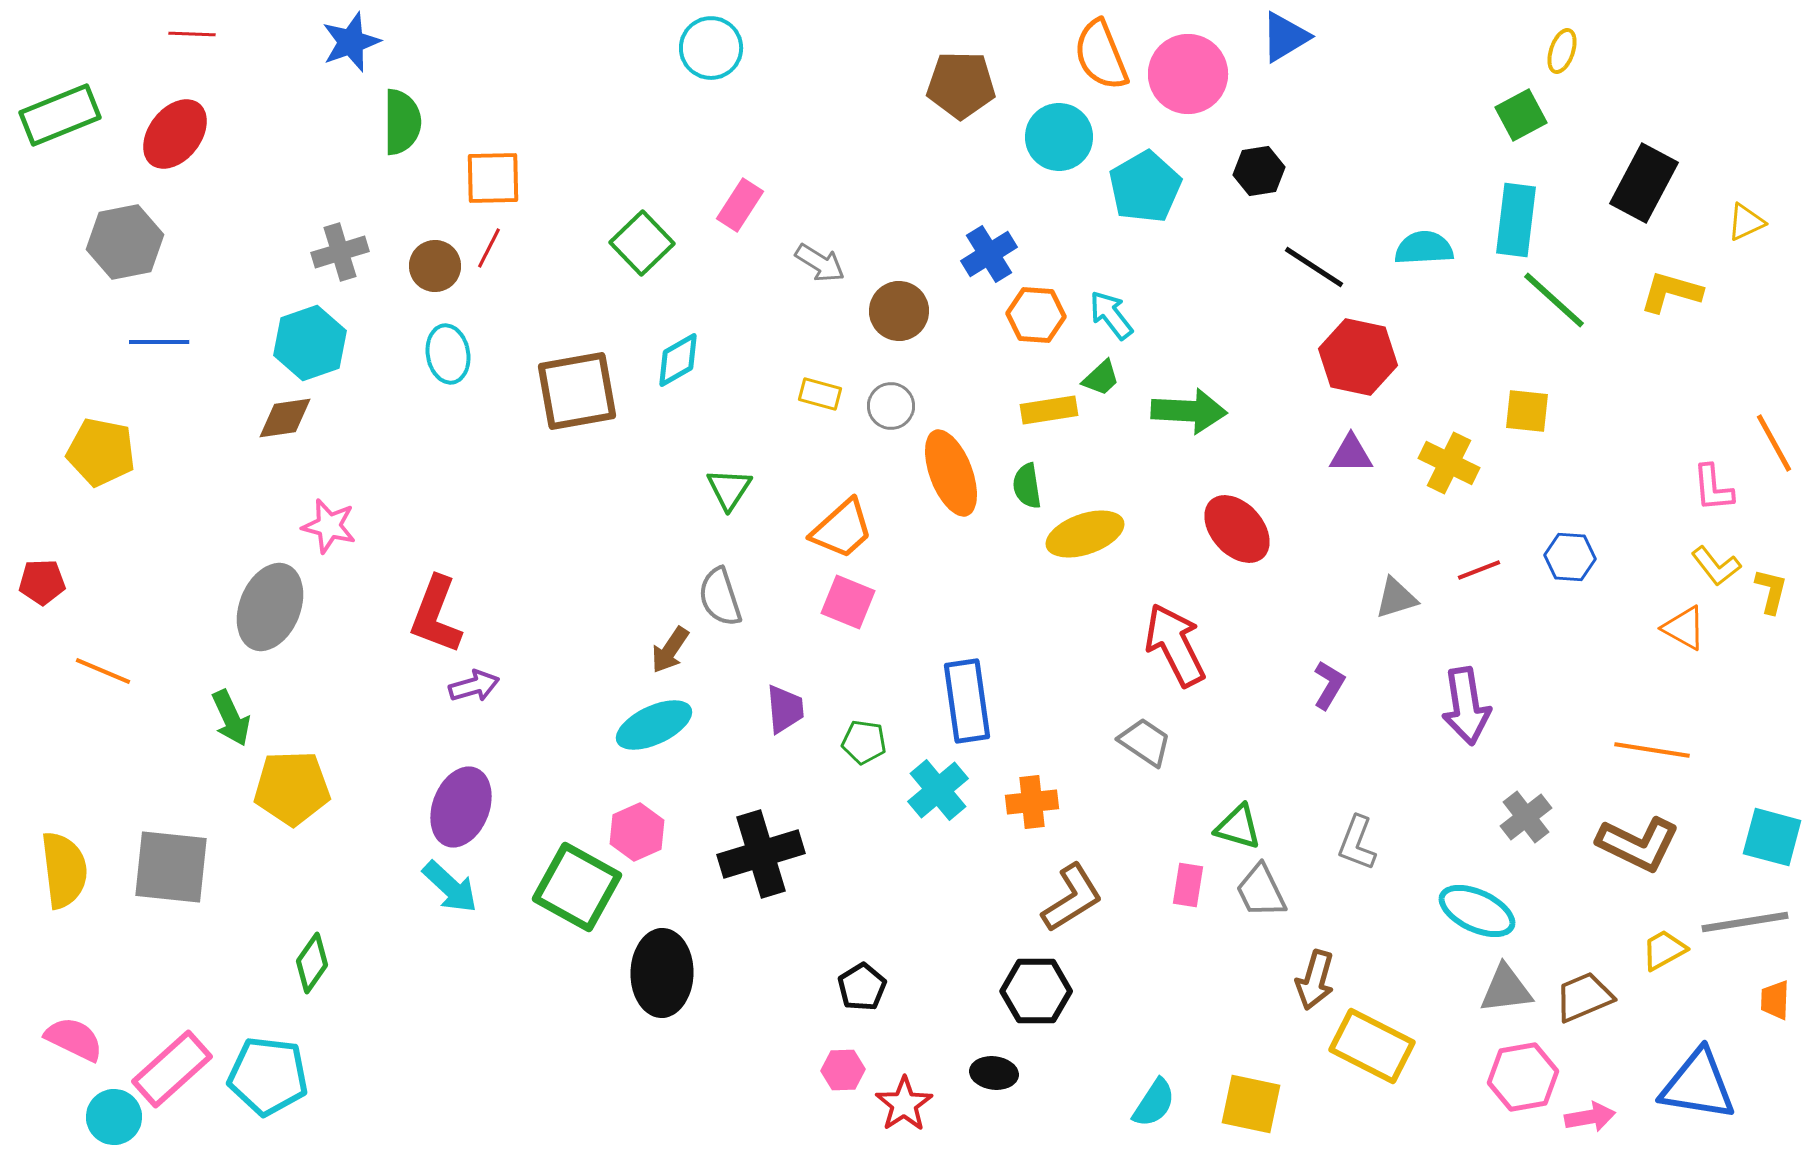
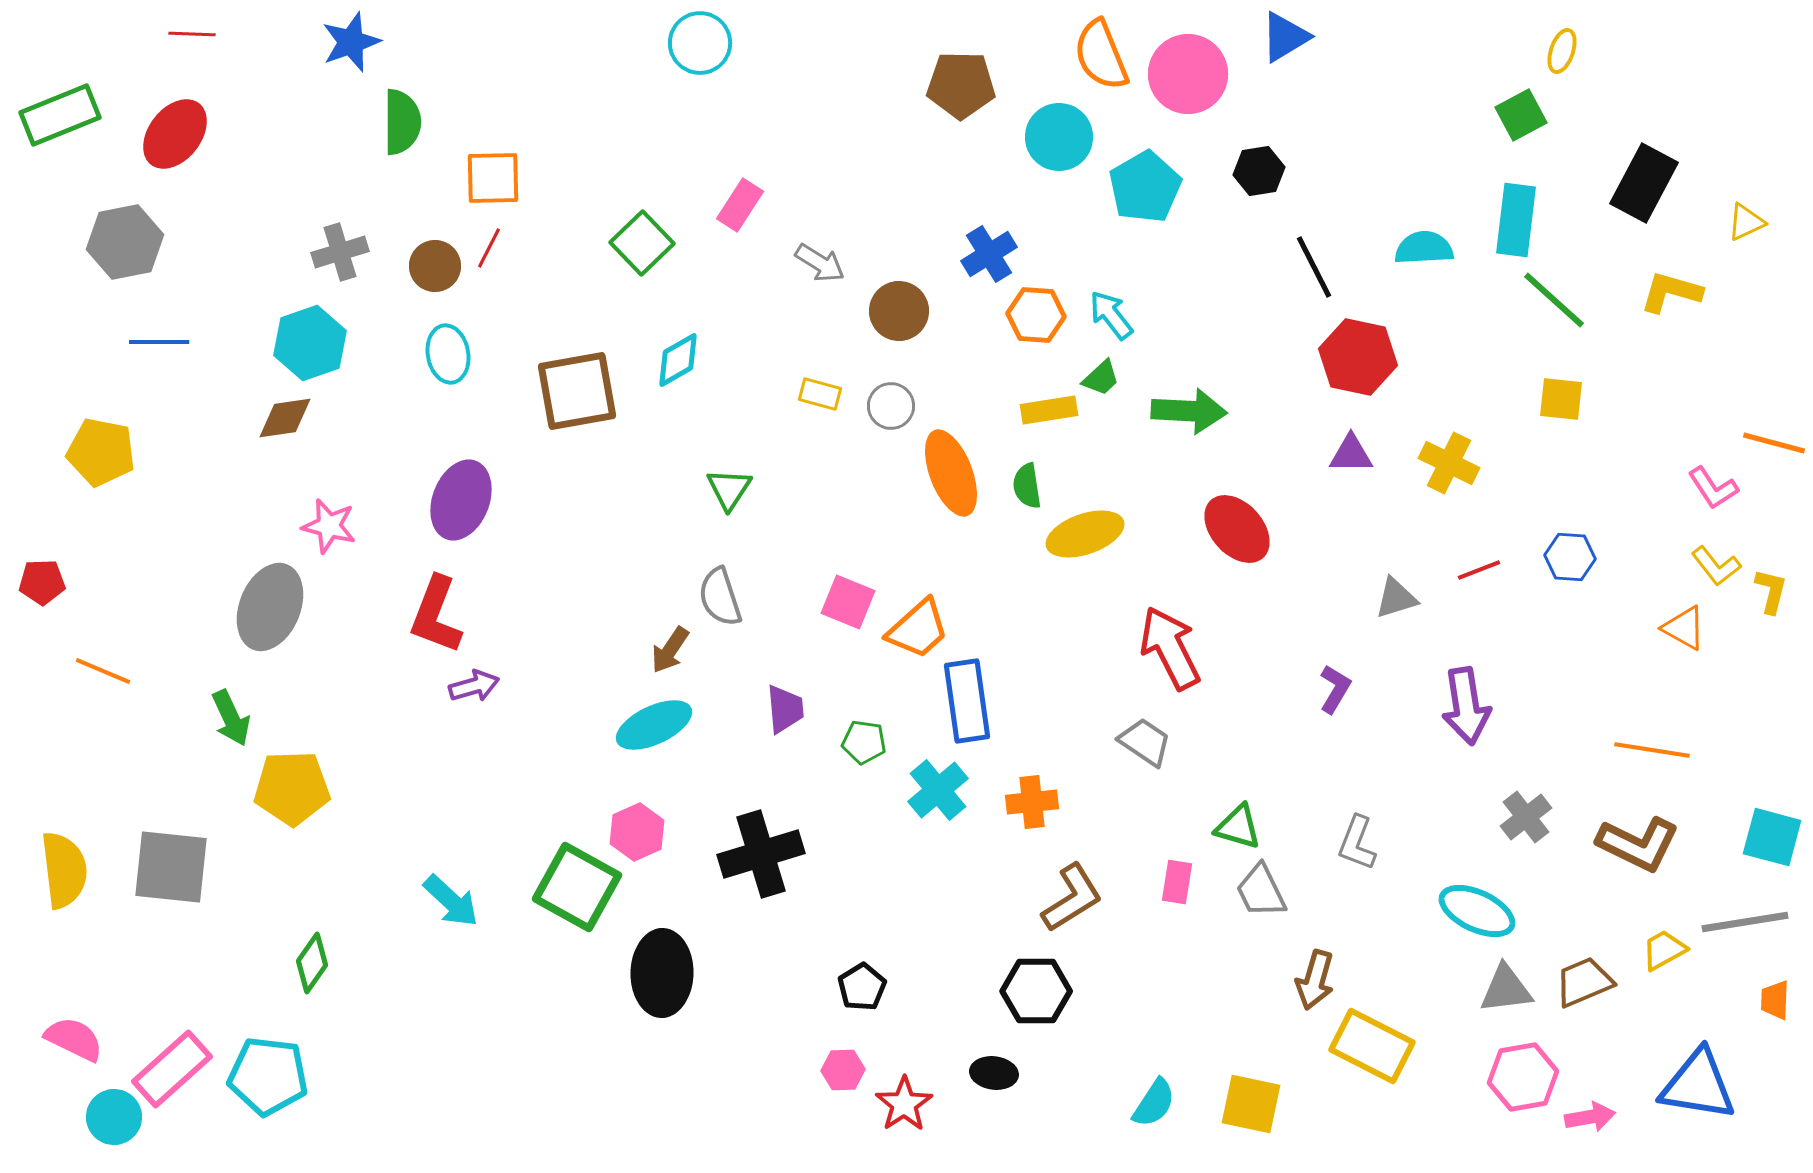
cyan circle at (711, 48): moved 11 px left, 5 px up
black line at (1314, 267): rotated 30 degrees clockwise
yellow square at (1527, 411): moved 34 px right, 12 px up
orange line at (1774, 443): rotated 46 degrees counterclockwise
pink L-shape at (1713, 488): rotated 28 degrees counterclockwise
orange trapezoid at (842, 529): moved 76 px right, 100 px down
red arrow at (1175, 645): moved 5 px left, 3 px down
purple L-shape at (1329, 685): moved 6 px right, 4 px down
purple ellipse at (461, 807): moved 307 px up
pink rectangle at (1188, 885): moved 11 px left, 3 px up
cyan arrow at (450, 887): moved 1 px right, 14 px down
brown trapezoid at (1584, 997): moved 15 px up
